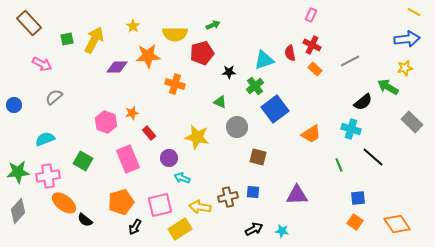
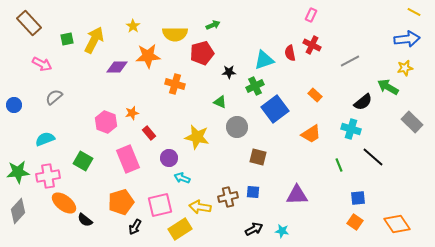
orange rectangle at (315, 69): moved 26 px down
green cross at (255, 86): rotated 12 degrees clockwise
